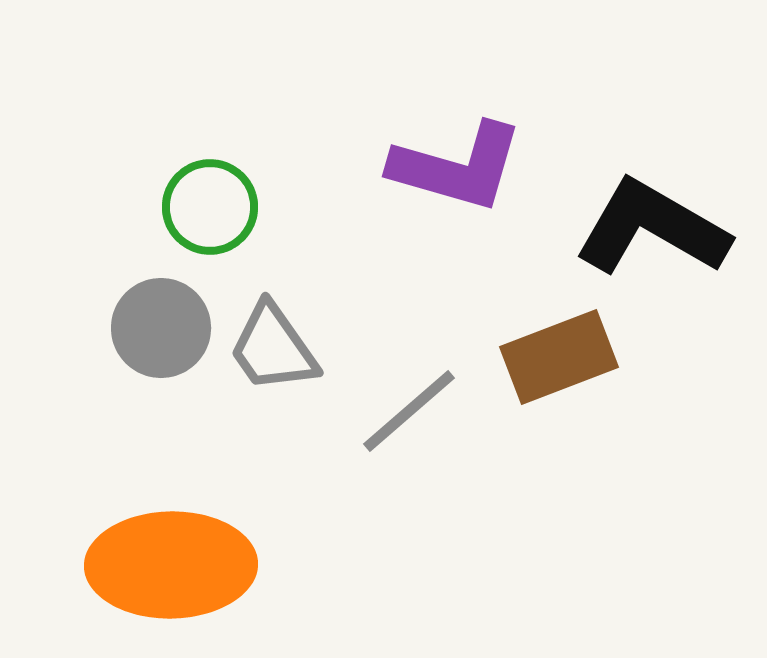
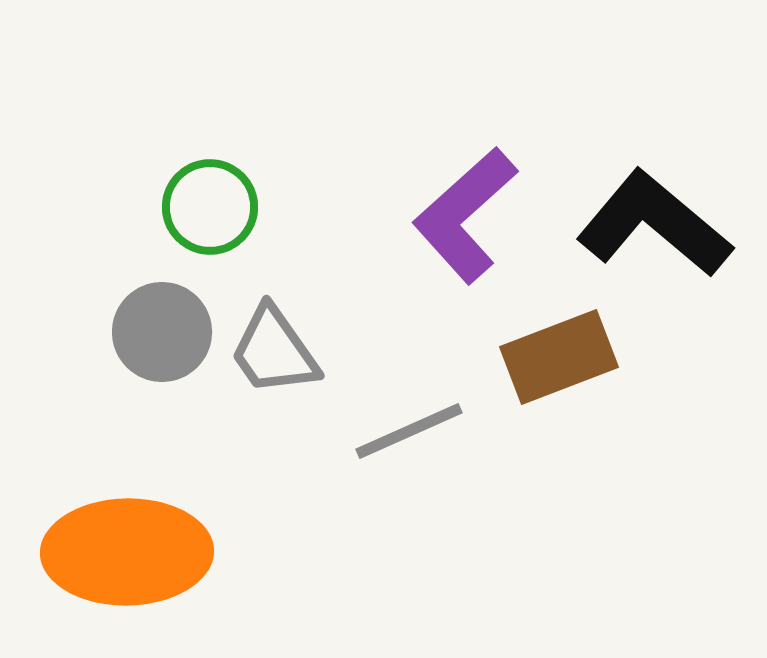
purple L-shape: moved 8 px right, 48 px down; rotated 122 degrees clockwise
black L-shape: moved 2 px right, 4 px up; rotated 10 degrees clockwise
gray circle: moved 1 px right, 4 px down
gray trapezoid: moved 1 px right, 3 px down
gray line: moved 20 px down; rotated 17 degrees clockwise
orange ellipse: moved 44 px left, 13 px up
